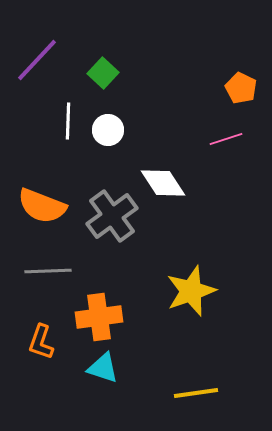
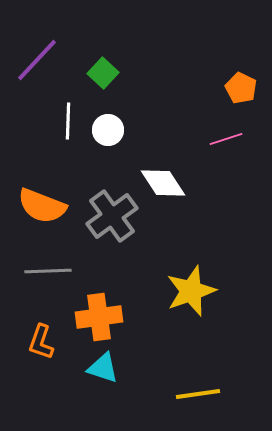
yellow line: moved 2 px right, 1 px down
